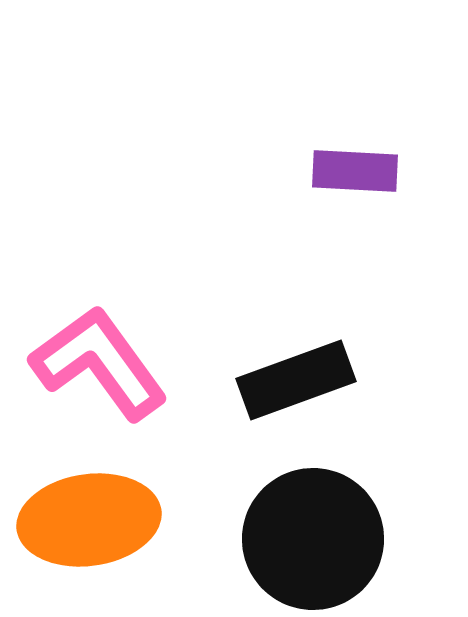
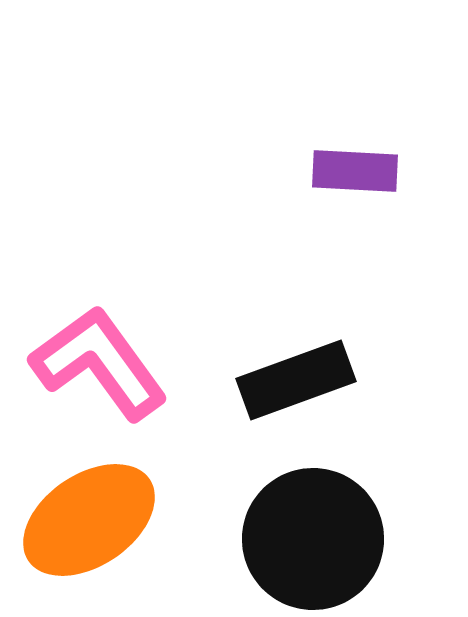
orange ellipse: rotated 26 degrees counterclockwise
